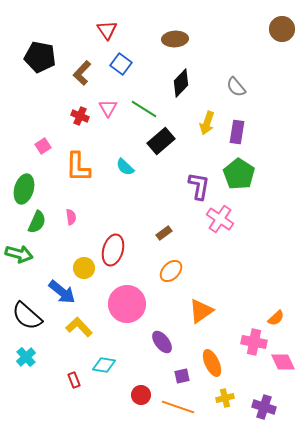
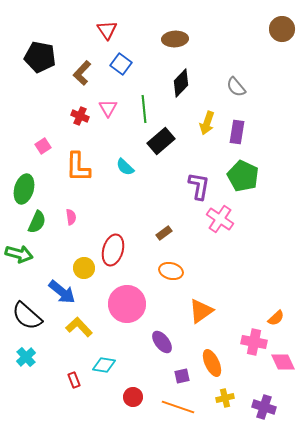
green line at (144, 109): rotated 52 degrees clockwise
green pentagon at (239, 174): moved 4 px right, 2 px down; rotated 8 degrees counterclockwise
orange ellipse at (171, 271): rotated 60 degrees clockwise
red circle at (141, 395): moved 8 px left, 2 px down
